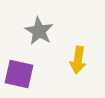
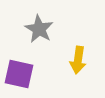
gray star: moved 2 px up
